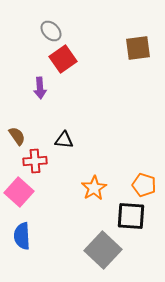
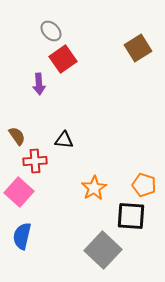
brown square: rotated 24 degrees counterclockwise
purple arrow: moved 1 px left, 4 px up
blue semicircle: rotated 16 degrees clockwise
